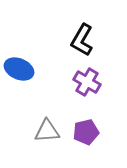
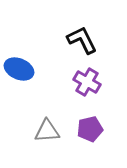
black L-shape: rotated 124 degrees clockwise
purple pentagon: moved 4 px right, 3 px up
